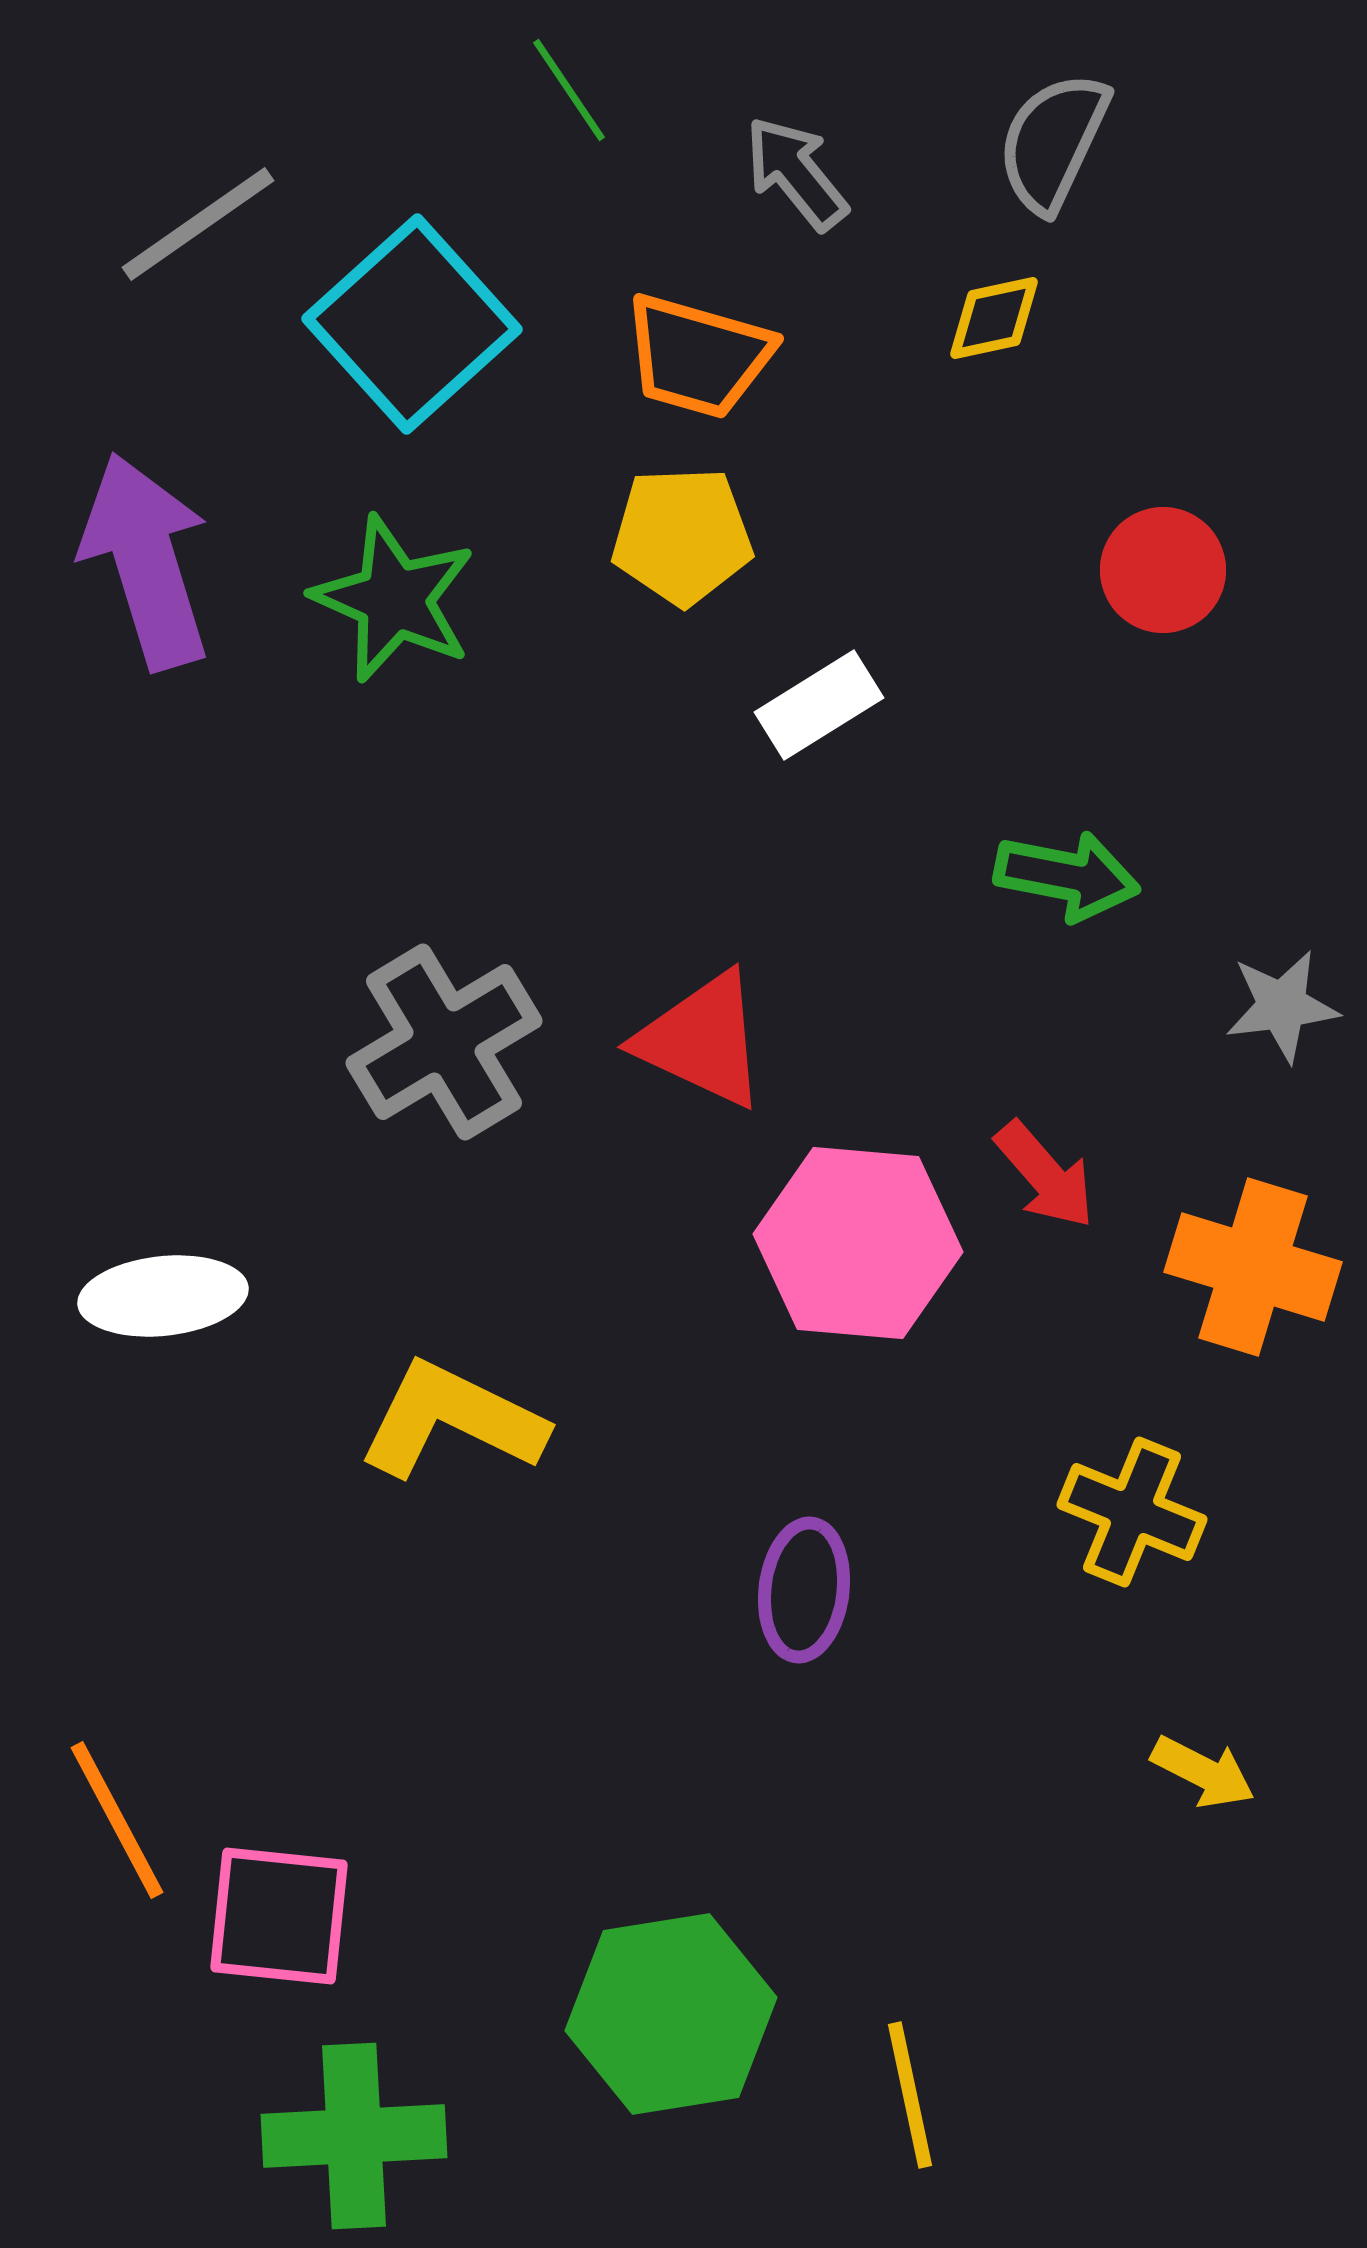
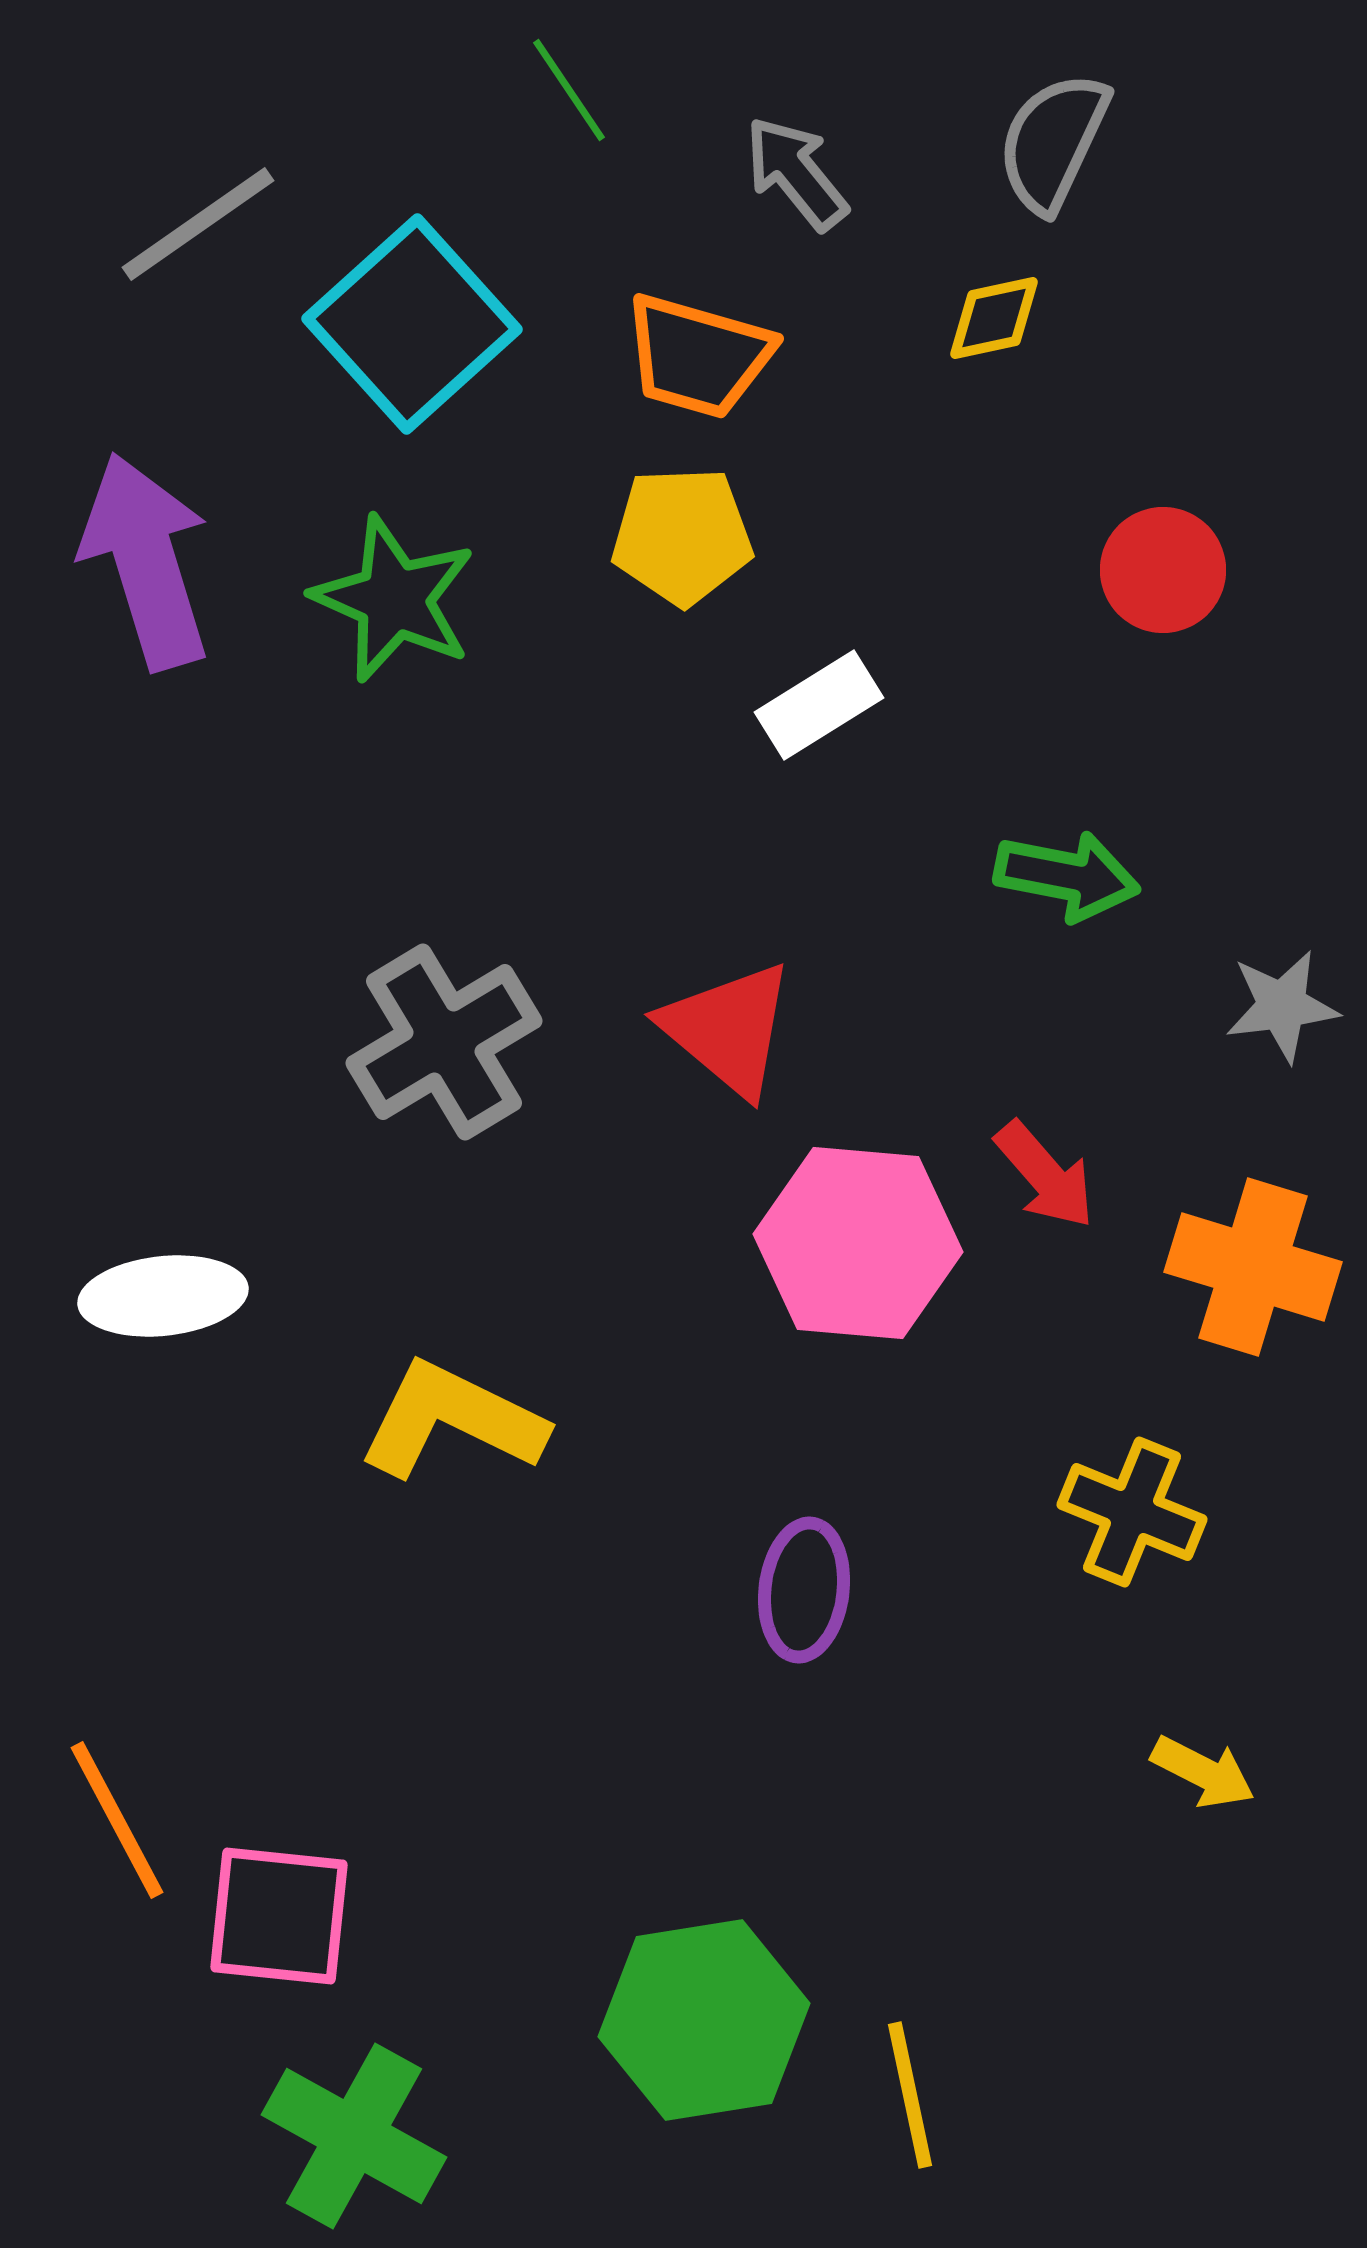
red triangle: moved 26 px right, 11 px up; rotated 15 degrees clockwise
green hexagon: moved 33 px right, 6 px down
green cross: rotated 32 degrees clockwise
